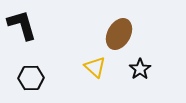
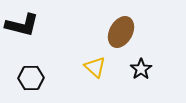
black L-shape: rotated 120 degrees clockwise
brown ellipse: moved 2 px right, 2 px up
black star: moved 1 px right
